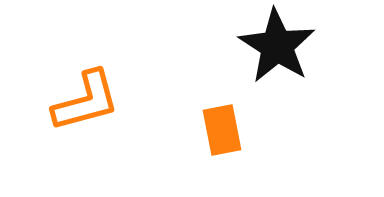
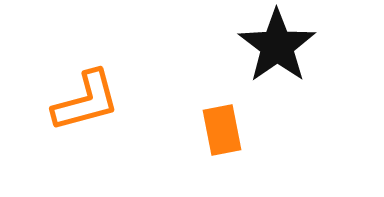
black star: rotated 4 degrees clockwise
